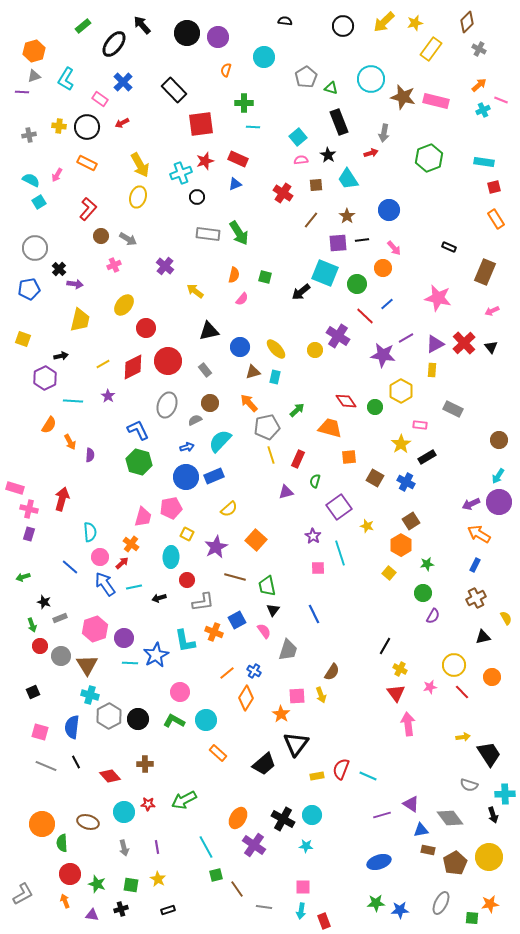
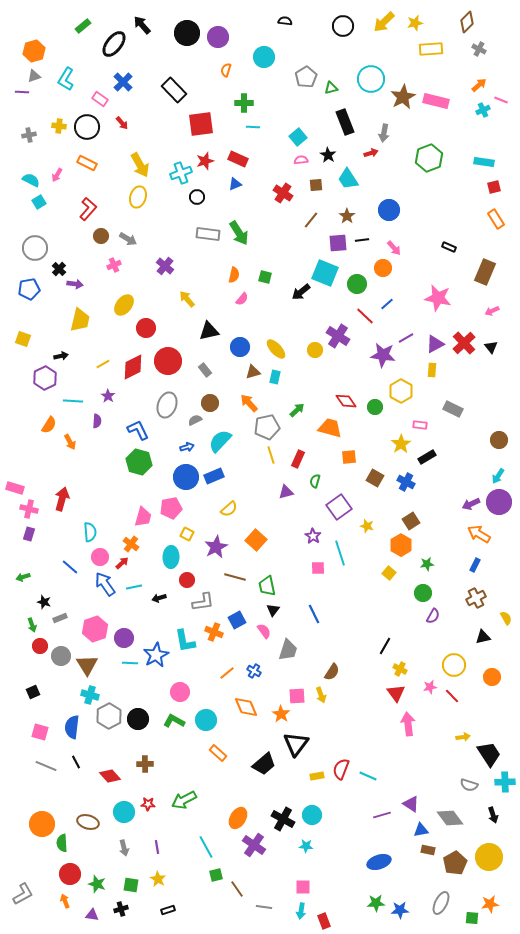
yellow rectangle at (431, 49): rotated 50 degrees clockwise
green triangle at (331, 88): rotated 32 degrees counterclockwise
brown star at (403, 97): rotated 30 degrees clockwise
black rectangle at (339, 122): moved 6 px right
red arrow at (122, 123): rotated 104 degrees counterclockwise
yellow arrow at (195, 291): moved 8 px left, 8 px down; rotated 12 degrees clockwise
purple semicircle at (90, 455): moved 7 px right, 34 px up
red line at (462, 692): moved 10 px left, 4 px down
orange diamond at (246, 698): moved 9 px down; rotated 55 degrees counterclockwise
cyan cross at (505, 794): moved 12 px up
